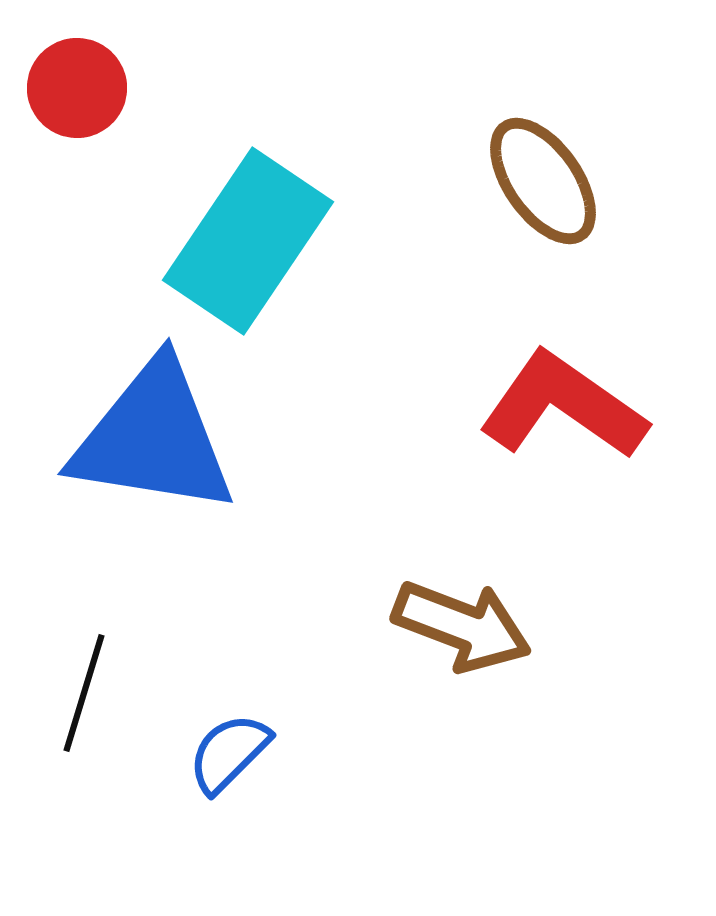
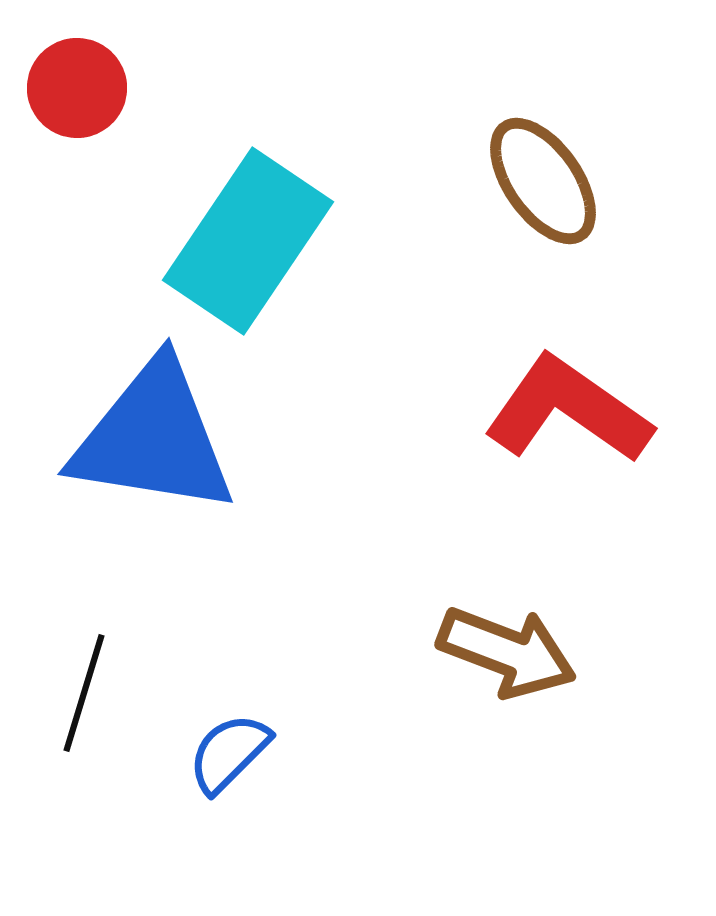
red L-shape: moved 5 px right, 4 px down
brown arrow: moved 45 px right, 26 px down
